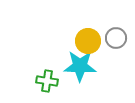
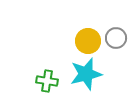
cyan star: moved 6 px right, 8 px down; rotated 16 degrees counterclockwise
